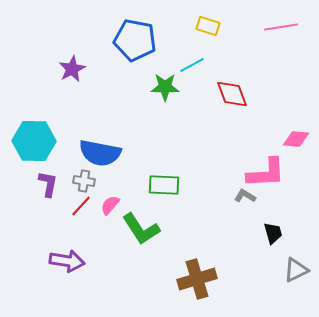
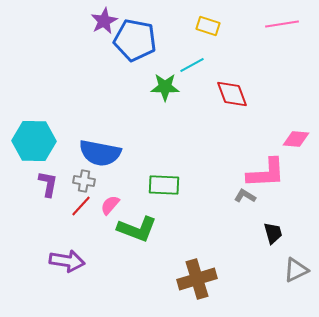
pink line: moved 1 px right, 3 px up
purple star: moved 32 px right, 48 px up
green L-shape: moved 4 px left; rotated 36 degrees counterclockwise
